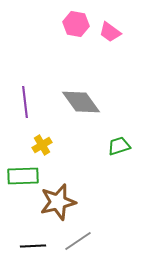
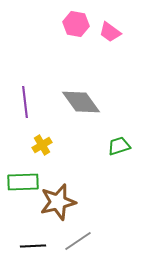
green rectangle: moved 6 px down
